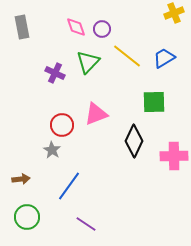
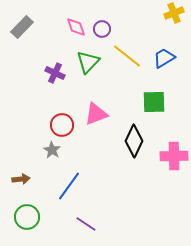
gray rectangle: rotated 55 degrees clockwise
